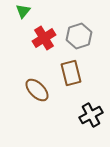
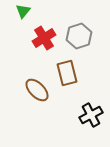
brown rectangle: moved 4 px left
